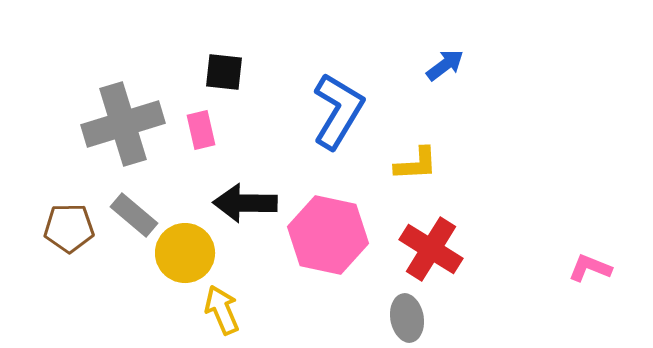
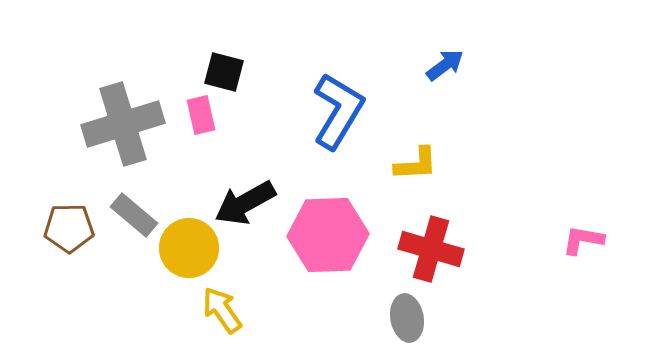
black square: rotated 9 degrees clockwise
pink rectangle: moved 15 px up
black arrow: rotated 30 degrees counterclockwise
pink hexagon: rotated 14 degrees counterclockwise
red cross: rotated 16 degrees counterclockwise
yellow circle: moved 4 px right, 5 px up
pink L-shape: moved 7 px left, 28 px up; rotated 12 degrees counterclockwise
yellow arrow: rotated 12 degrees counterclockwise
